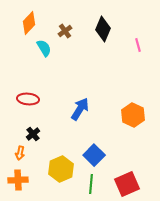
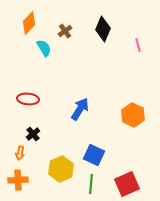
blue square: rotated 20 degrees counterclockwise
